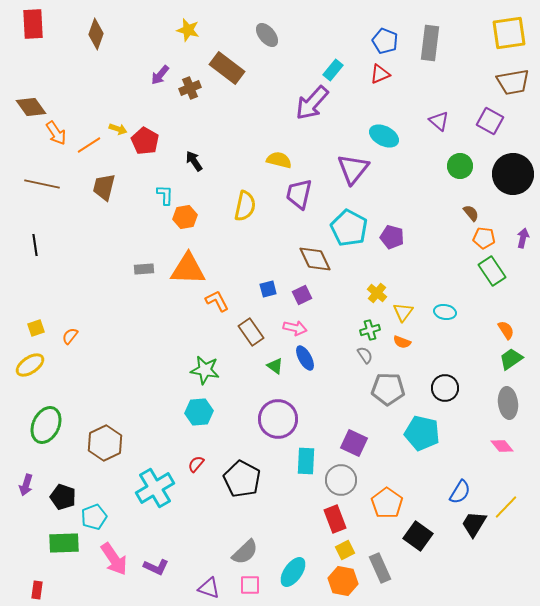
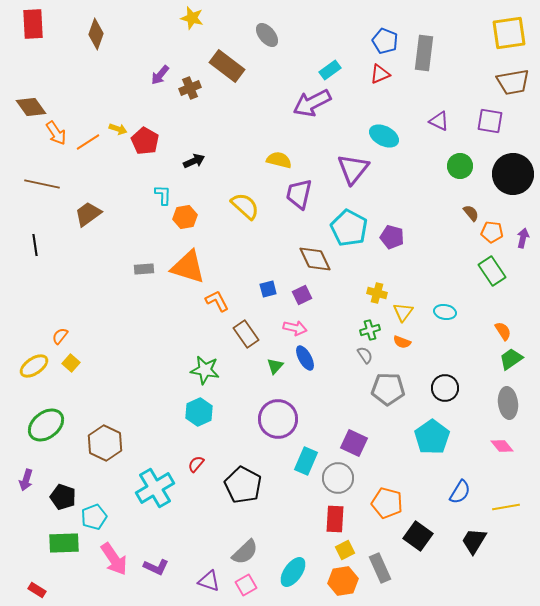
yellow star at (188, 30): moved 4 px right, 12 px up
gray rectangle at (430, 43): moved 6 px left, 10 px down
brown rectangle at (227, 68): moved 2 px up
cyan rectangle at (333, 70): moved 3 px left; rotated 15 degrees clockwise
purple arrow at (312, 103): rotated 21 degrees clockwise
purple triangle at (439, 121): rotated 15 degrees counterclockwise
purple square at (490, 121): rotated 20 degrees counterclockwise
orange line at (89, 145): moved 1 px left, 3 px up
black arrow at (194, 161): rotated 100 degrees clockwise
brown trapezoid at (104, 187): moved 16 px left, 27 px down; rotated 40 degrees clockwise
cyan L-shape at (165, 195): moved 2 px left
yellow semicircle at (245, 206): rotated 60 degrees counterclockwise
orange pentagon at (484, 238): moved 8 px right, 6 px up
orange triangle at (188, 269): moved 2 px up; rotated 15 degrees clockwise
yellow cross at (377, 293): rotated 24 degrees counterclockwise
yellow square at (36, 328): moved 35 px right, 35 px down; rotated 30 degrees counterclockwise
orange semicircle at (506, 330): moved 3 px left, 1 px down
brown rectangle at (251, 332): moved 5 px left, 2 px down
orange semicircle at (70, 336): moved 10 px left
yellow ellipse at (30, 365): moved 4 px right, 1 px down
green triangle at (275, 366): rotated 36 degrees clockwise
cyan hexagon at (199, 412): rotated 20 degrees counterclockwise
green ellipse at (46, 425): rotated 27 degrees clockwise
cyan pentagon at (422, 433): moved 10 px right, 4 px down; rotated 24 degrees clockwise
brown hexagon at (105, 443): rotated 8 degrees counterclockwise
cyan rectangle at (306, 461): rotated 20 degrees clockwise
black pentagon at (242, 479): moved 1 px right, 6 px down
gray circle at (341, 480): moved 3 px left, 2 px up
purple arrow at (26, 485): moved 5 px up
orange pentagon at (387, 503): rotated 20 degrees counterclockwise
yellow line at (506, 507): rotated 36 degrees clockwise
red rectangle at (335, 519): rotated 24 degrees clockwise
black trapezoid at (474, 524): moved 17 px down
orange hexagon at (343, 581): rotated 20 degrees counterclockwise
pink square at (250, 585): moved 4 px left; rotated 30 degrees counterclockwise
purple triangle at (209, 588): moved 7 px up
red rectangle at (37, 590): rotated 66 degrees counterclockwise
